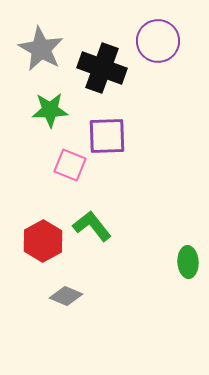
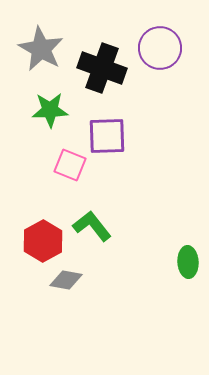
purple circle: moved 2 px right, 7 px down
gray diamond: moved 16 px up; rotated 12 degrees counterclockwise
